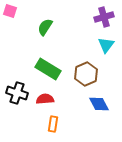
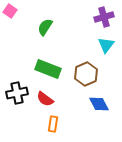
pink square: rotated 16 degrees clockwise
green rectangle: rotated 10 degrees counterclockwise
black cross: rotated 30 degrees counterclockwise
red semicircle: rotated 138 degrees counterclockwise
